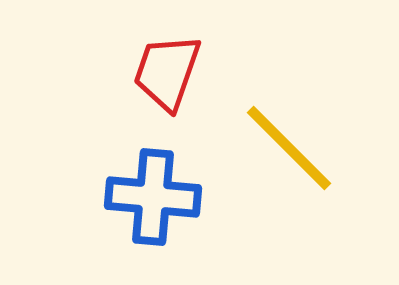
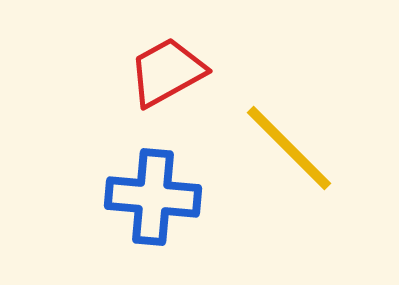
red trapezoid: rotated 42 degrees clockwise
